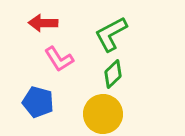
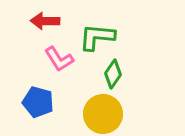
red arrow: moved 2 px right, 2 px up
green L-shape: moved 14 px left, 3 px down; rotated 33 degrees clockwise
green diamond: rotated 12 degrees counterclockwise
